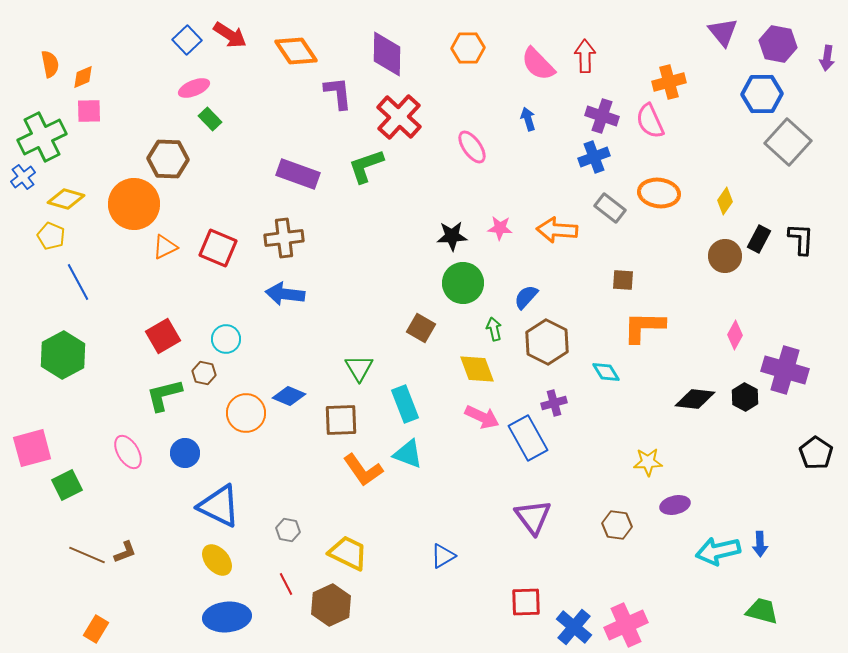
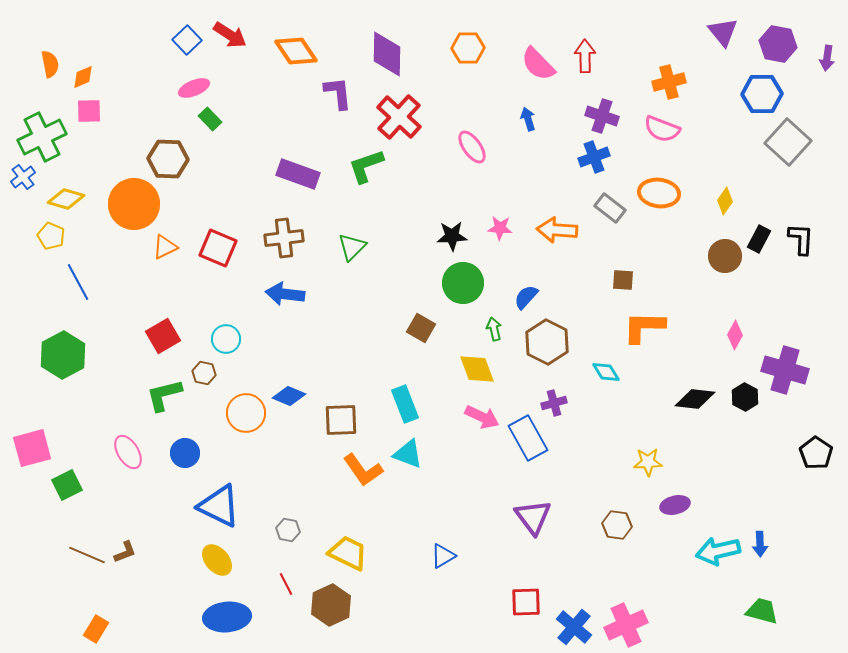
pink semicircle at (650, 121): moved 12 px right, 8 px down; rotated 45 degrees counterclockwise
green triangle at (359, 368): moved 7 px left, 121 px up; rotated 16 degrees clockwise
